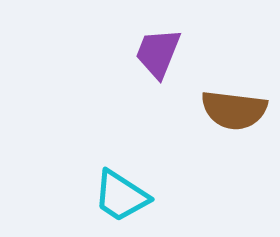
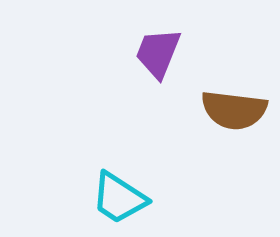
cyan trapezoid: moved 2 px left, 2 px down
